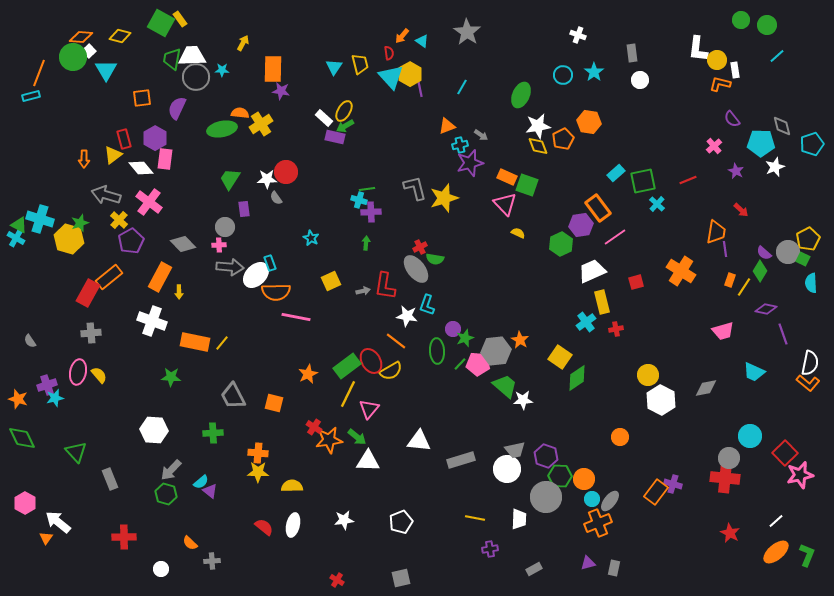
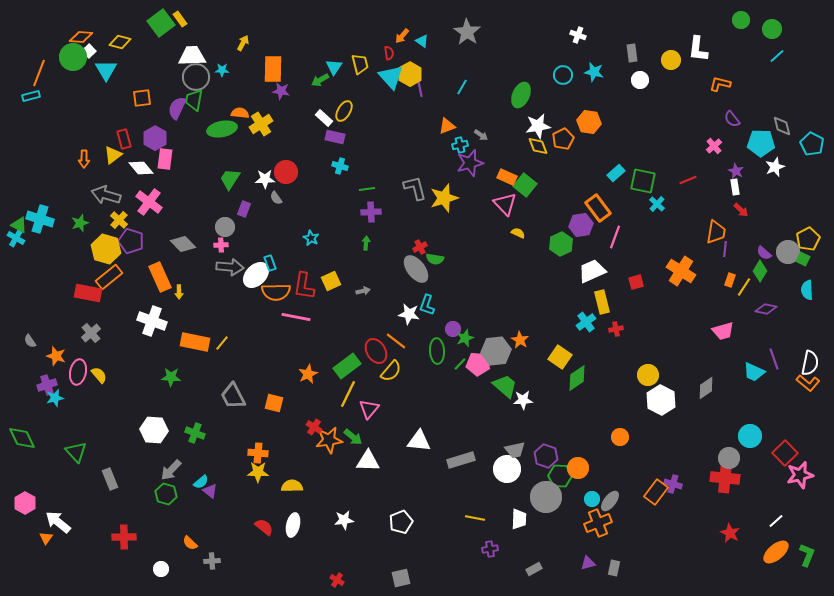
green square at (161, 23): rotated 24 degrees clockwise
green circle at (767, 25): moved 5 px right, 4 px down
yellow diamond at (120, 36): moved 6 px down
green trapezoid at (172, 59): moved 22 px right, 41 px down
yellow circle at (717, 60): moved 46 px left
white rectangle at (735, 70): moved 117 px down
cyan star at (594, 72): rotated 24 degrees counterclockwise
green arrow at (345, 126): moved 25 px left, 46 px up
cyan pentagon at (812, 144): rotated 25 degrees counterclockwise
white star at (267, 179): moved 2 px left
green square at (643, 181): rotated 24 degrees clockwise
green square at (527, 185): moved 2 px left; rotated 20 degrees clockwise
cyan cross at (359, 200): moved 19 px left, 34 px up
purple rectangle at (244, 209): rotated 28 degrees clockwise
pink line at (615, 237): rotated 35 degrees counterclockwise
yellow hexagon at (69, 239): moved 37 px right, 10 px down
purple pentagon at (131, 241): rotated 25 degrees counterclockwise
pink cross at (219, 245): moved 2 px right
purple line at (725, 249): rotated 14 degrees clockwise
orange rectangle at (160, 277): rotated 52 degrees counterclockwise
cyan semicircle at (811, 283): moved 4 px left, 7 px down
red L-shape at (385, 286): moved 81 px left
red rectangle at (88, 293): rotated 72 degrees clockwise
white star at (407, 316): moved 2 px right, 2 px up
gray cross at (91, 333): rotated 36 degrees counterclockwise
purple line at (783, 334): moved 9 px left, 25 px down
red ellipse at (371, 361): moved 5 px right, 10 px up
yellow semicircle at (391, 371): rotated 20 degrees counterclockwise
gray diamond at (706, 388): rotated 25 degrees counterclockwise
orange star at (18, 399): moved 38 px right, 43 px up
green cross at (213, 433): moved 18 px left; rotated 24 degrees clockwise
green arrow at (357, 437): moved 4 px left
orange circle at (584, 479): moved 6 px left, 11 px up
